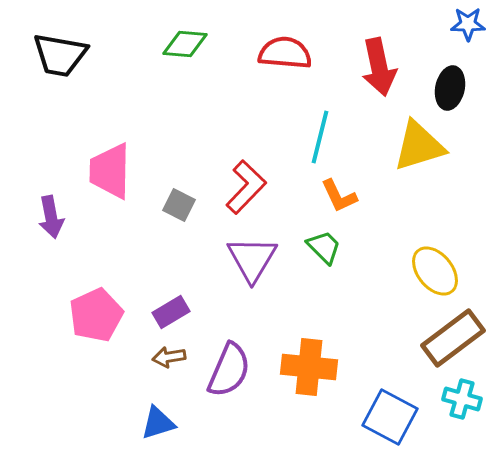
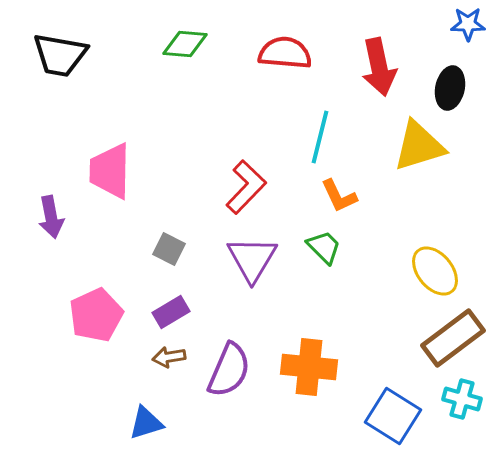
gray square: moved 10 px left, 44 px down
blue square: moved 3 px right, 1 px up; rotated 4 degrees clockwise
blue triangle: moved 12 px left
